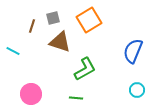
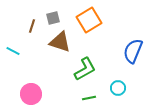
cyan circle: moved 19 px left, 2 px up
green line: moved 13 px right; rotated 16 degrees counterclockwise
